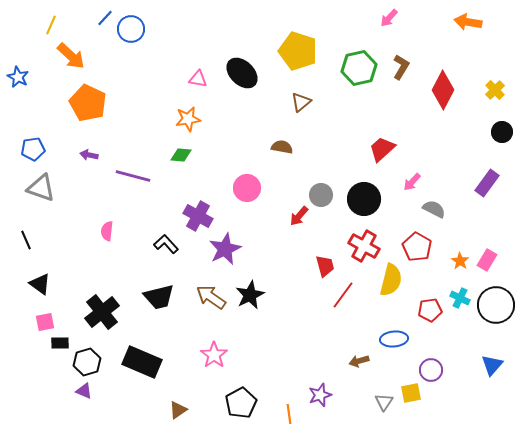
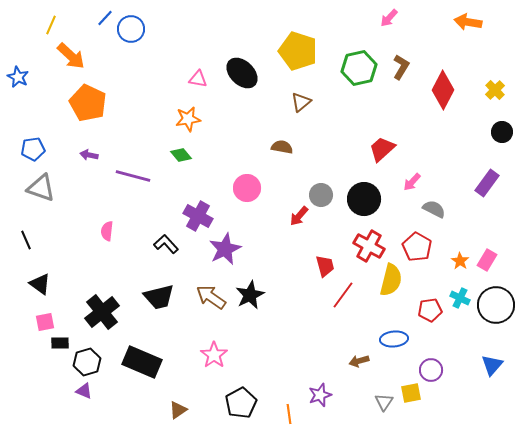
green diamond at (181, 155): rotated 45 degrees clockwise
red cross at (364, 246): moved 5 px right
